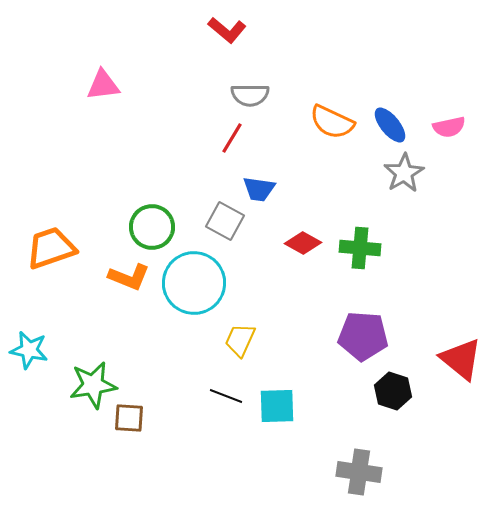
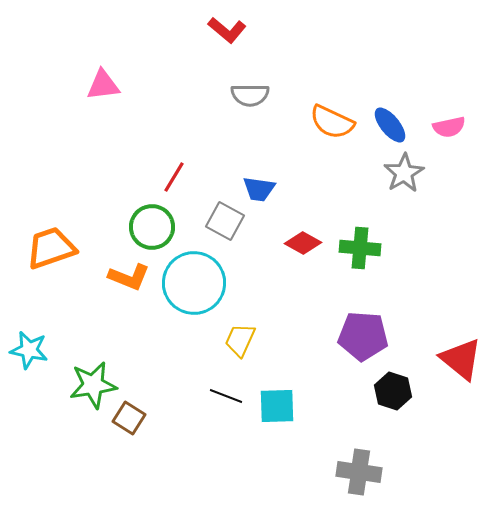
red line: moved 58 px left, 39 px down
brown square: rotated 28 degrees clockwise
